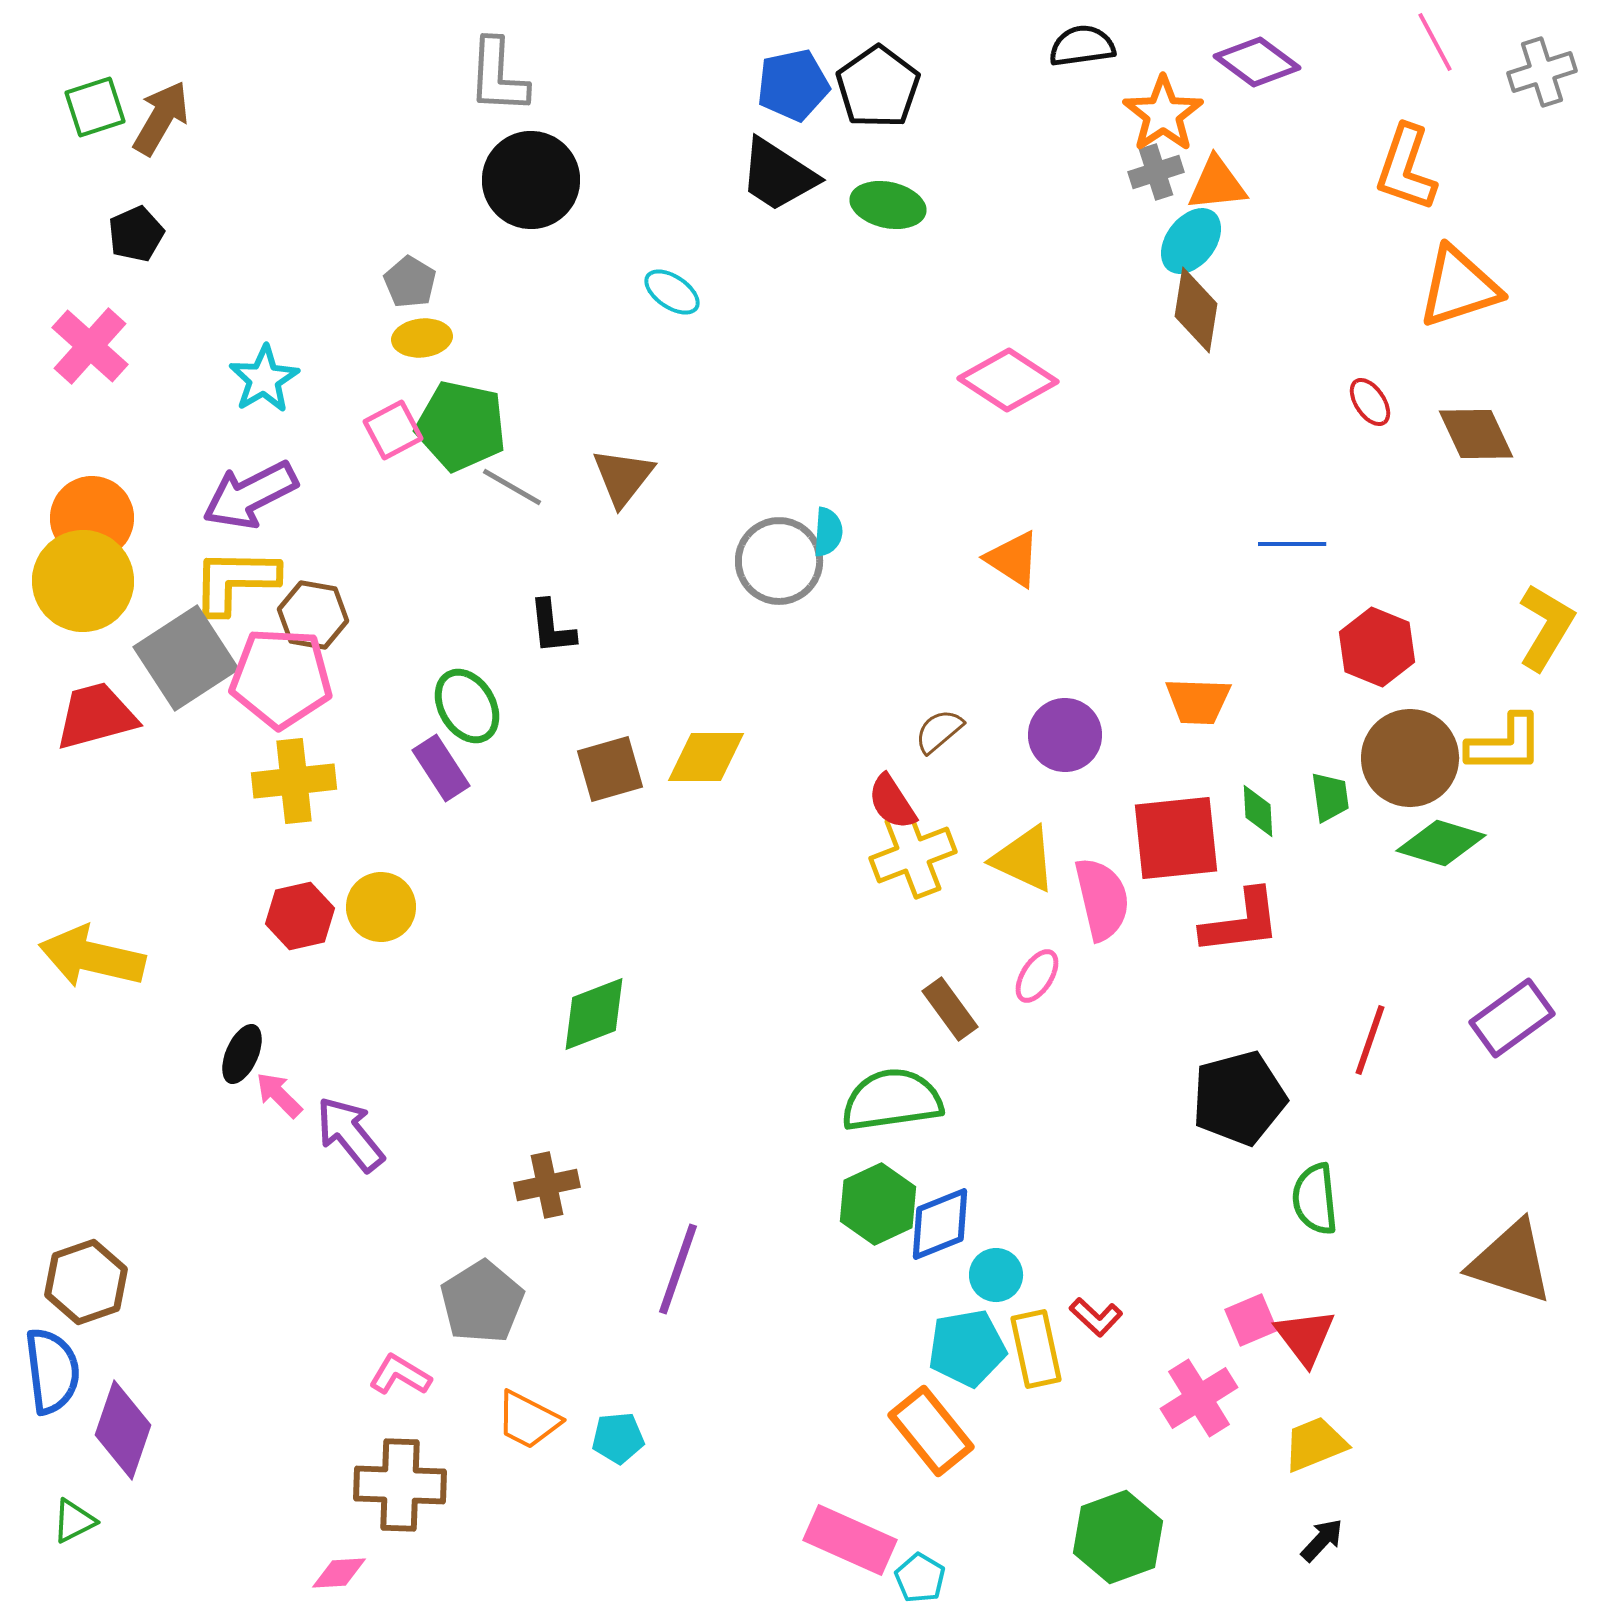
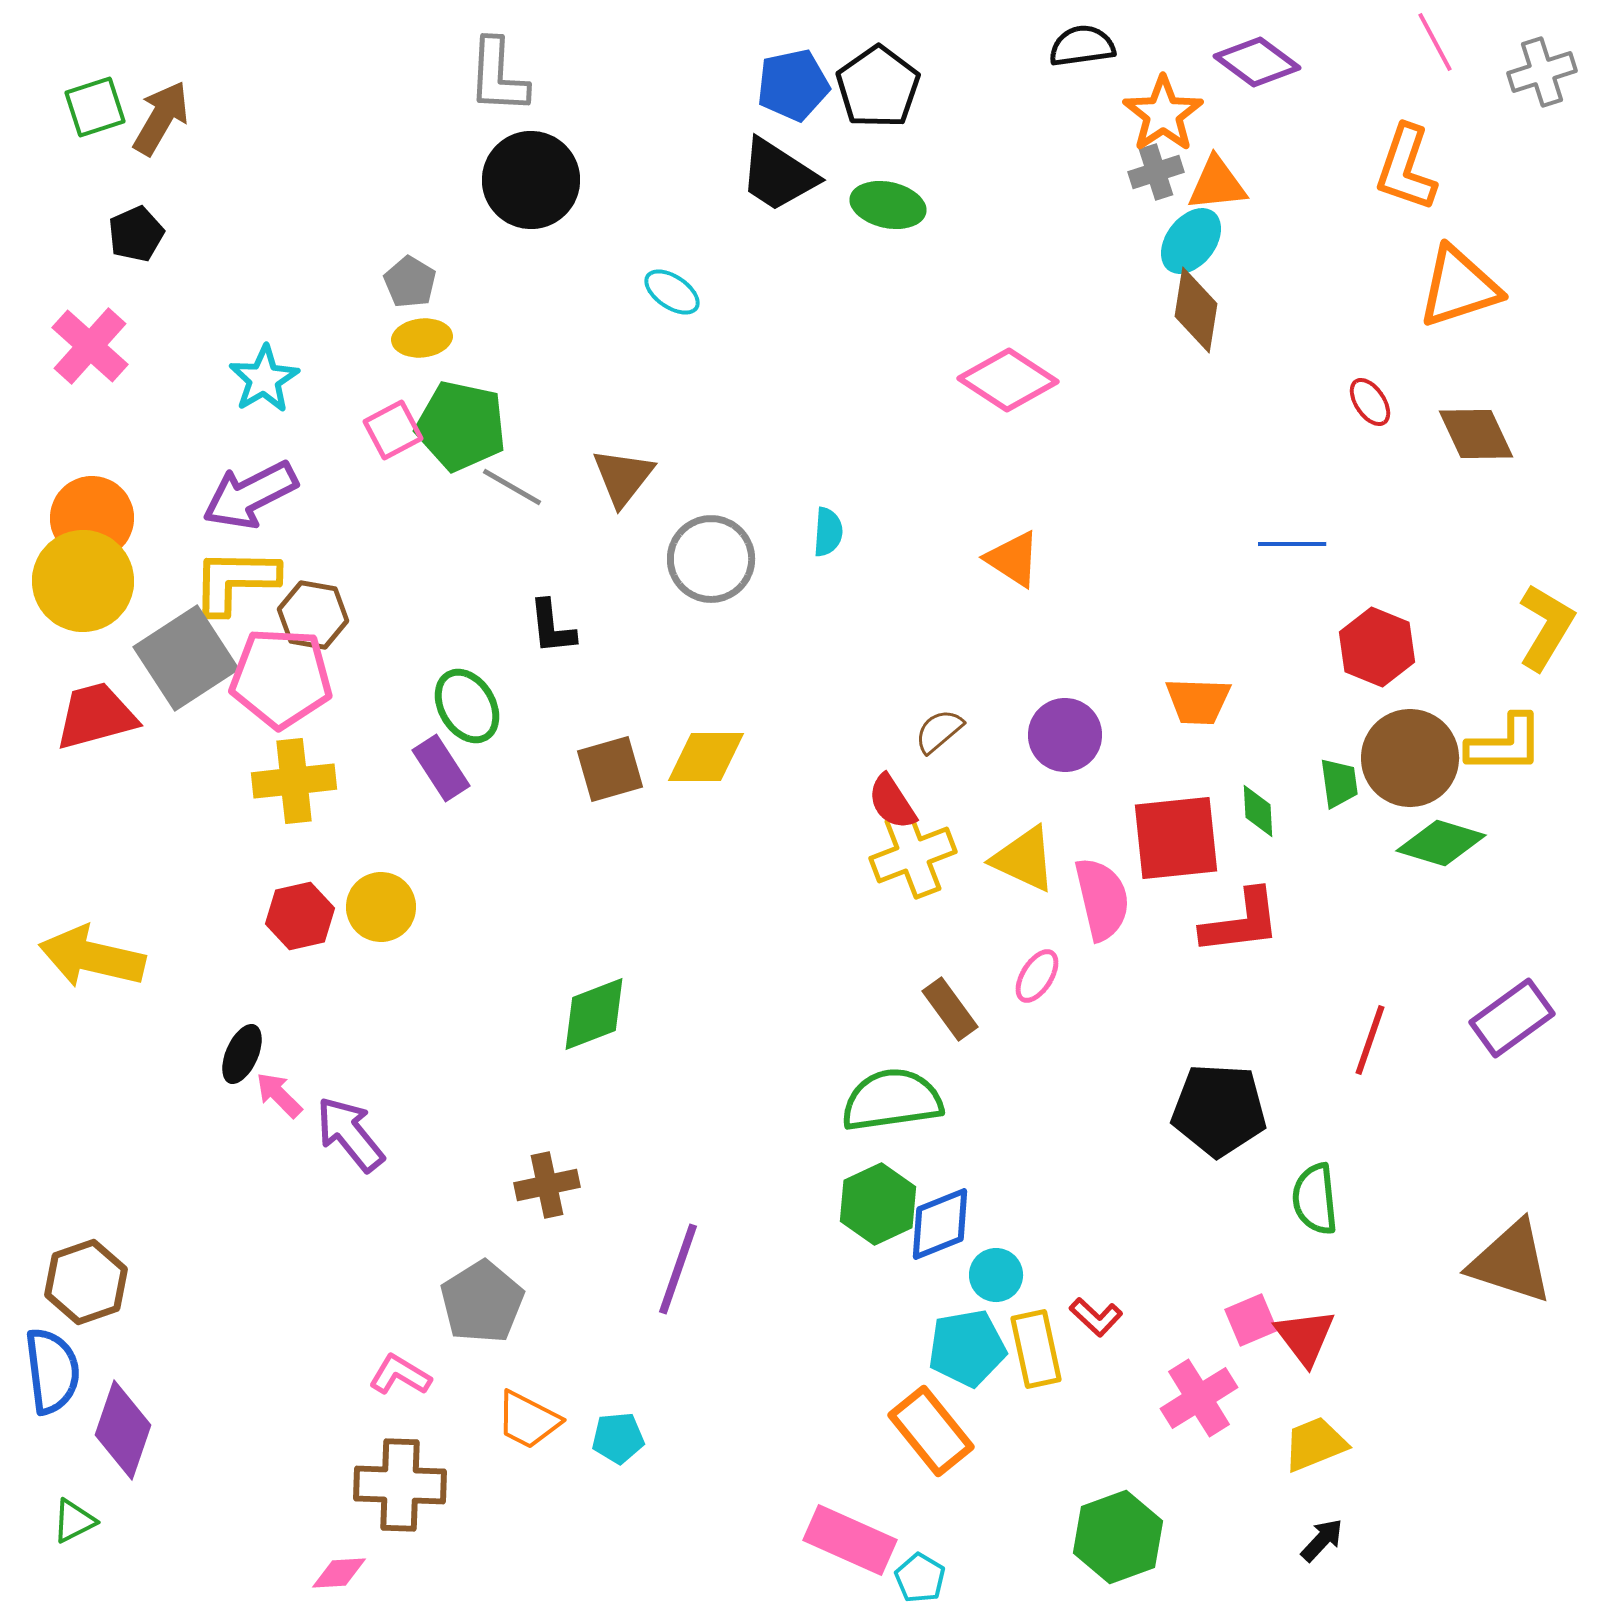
gray circle at (779, 561): moved 68 px left, 2 px up
green trapezoid at (1330, 797): moved 9 px right, 14 px up
black pentagon at (1239, 1098): moved 20 px left, 12 px down; rotated 18 degrees clockwise
